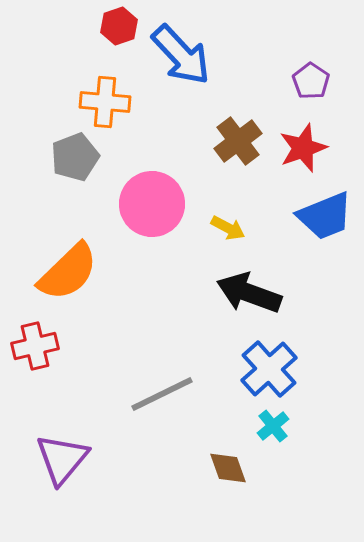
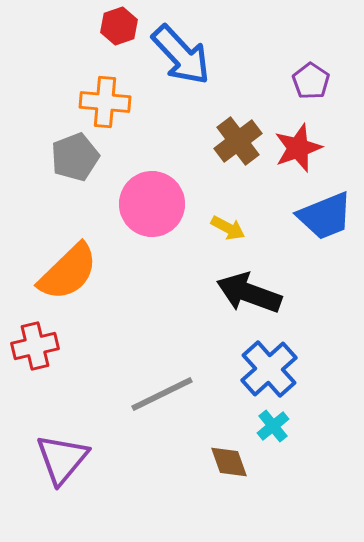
red star: moved 5 px left
brown diamond: moved 1 px right, 6 px up
